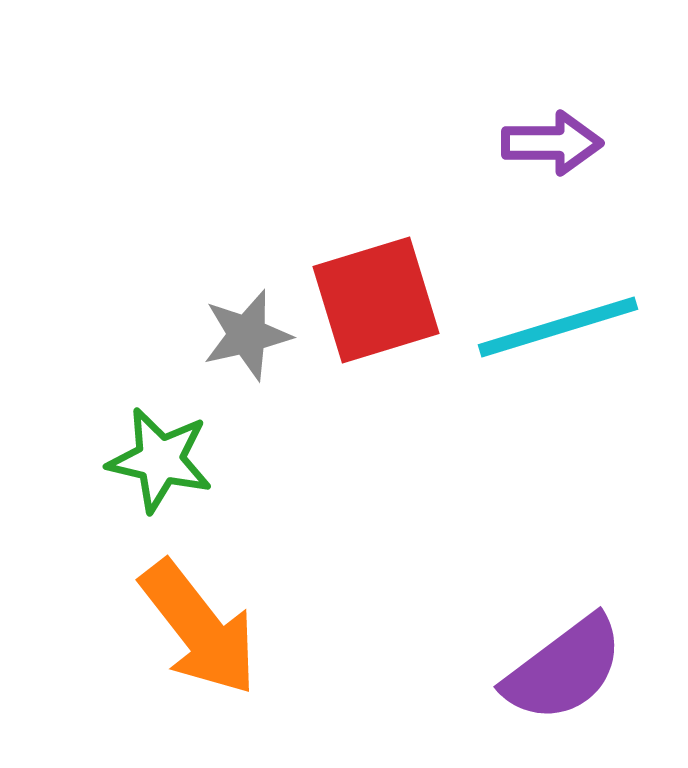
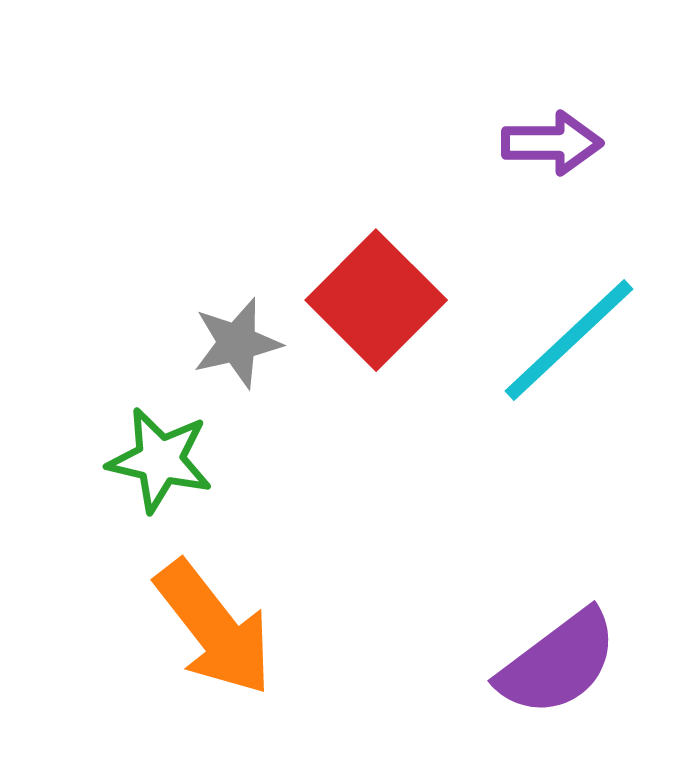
red square: rotated 28 degrees counterclockwise
cyan line: moved 11 px right, 13 px down; rotated 26 degrees counterclockwise
gray star: moved 10 px left, 8 px down
orange arrow: moved 15 px right
purple semicircle: moved 6 px left, 6 px up
